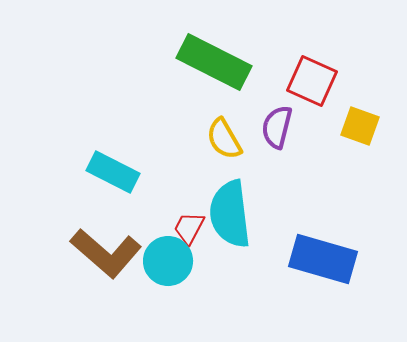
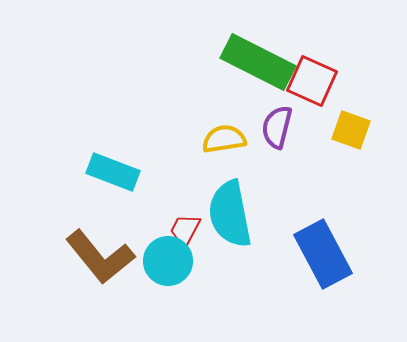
green rectangle: moved 44 px right
yellow square: moved 9 px left, 4 px down
yellow semicircle: rotated 111 degrees clockwise
cyan rectangle: rotated 6 degrees counterclockwise
cyan semicircle: rotated 4 degrees counterclockwise
red trapezoid: moved 4 px left, 2 px down
brown L-shape: moved 6 px left, 4 px down; rotated 10 degrees clockwise
blue rectangle: moved 5 px up; rotated 46 degrees clockwise
